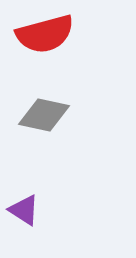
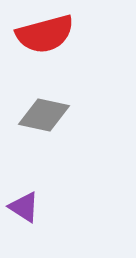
purple triangle: moved 3 px up
